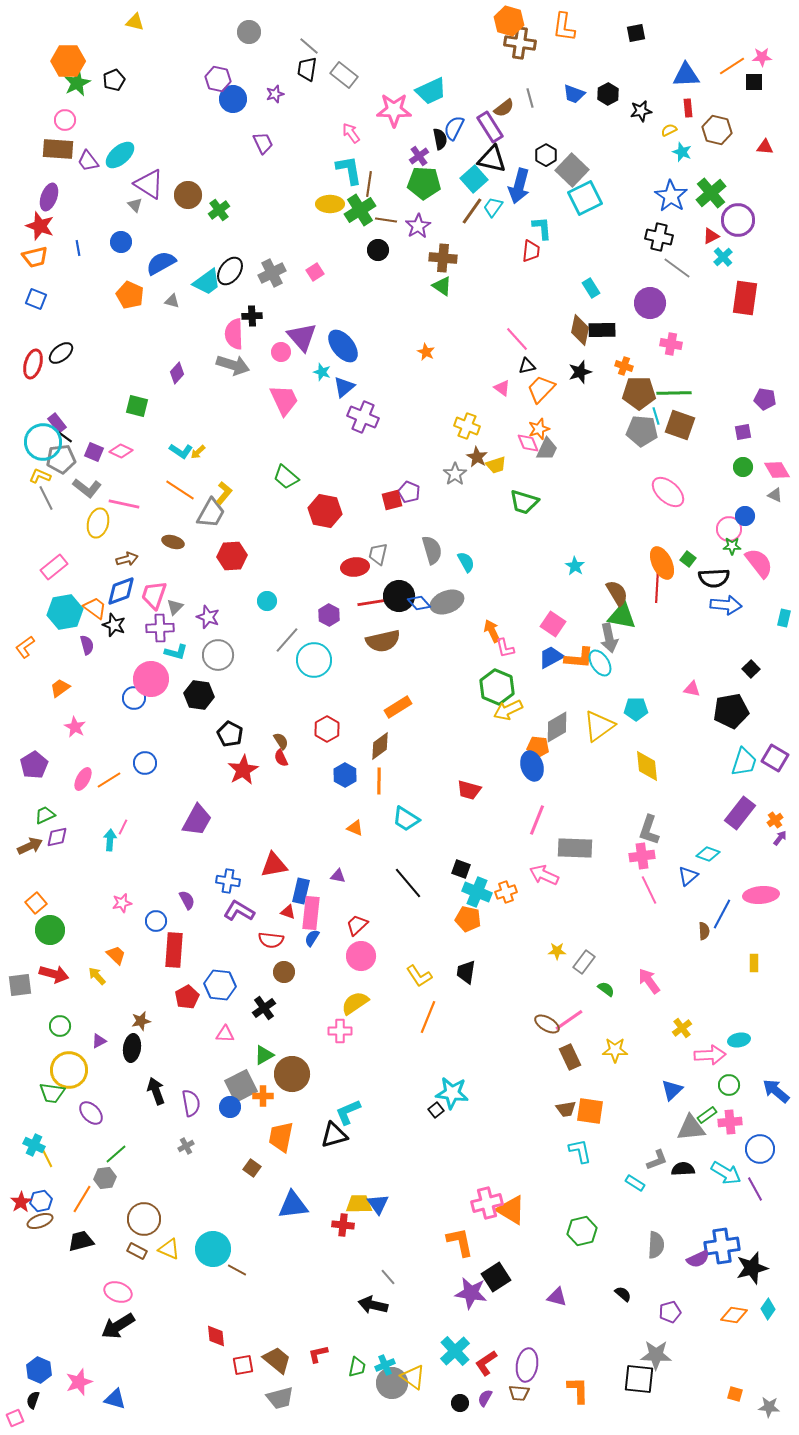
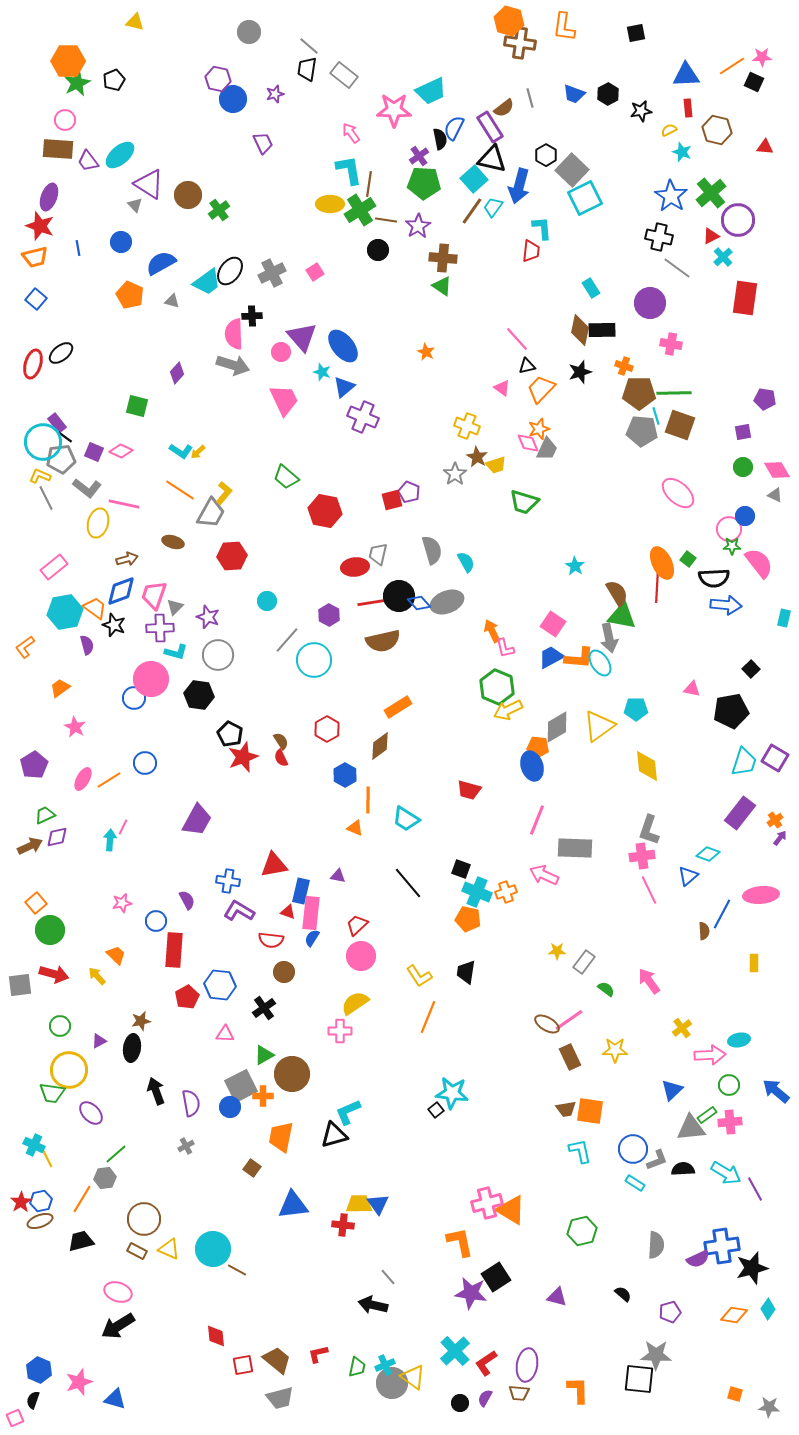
black square at (754, 82): rotated 24 degrees clockwise
blue square at (36, 299): rotated 20 degrees clockwise
pink ellipse at (668, 492): moved 10 px right, 1 px down
red star at (243, 770): moved 13 px up; rotated 8 degrees clockwise
orange line at (379, 781): moved 11 px left, 19 px down
blue circle at (760, 1149): moved 127 px left
